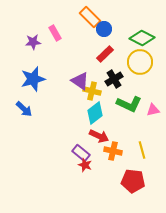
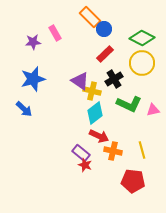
yellow circle: moved 2 px right, 1 px down
